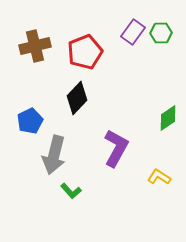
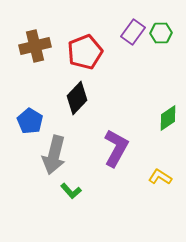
blue pentagon: rotated 15 degrees counterclockwise
yellow L-shape: moved 1 px right
